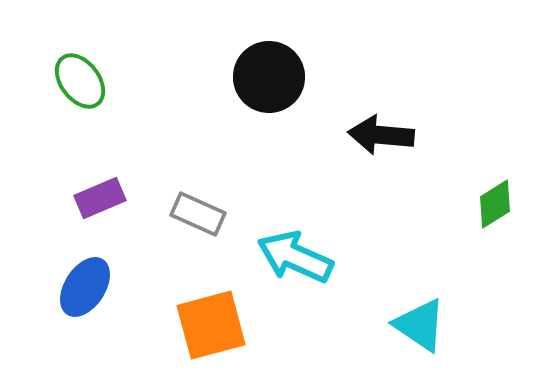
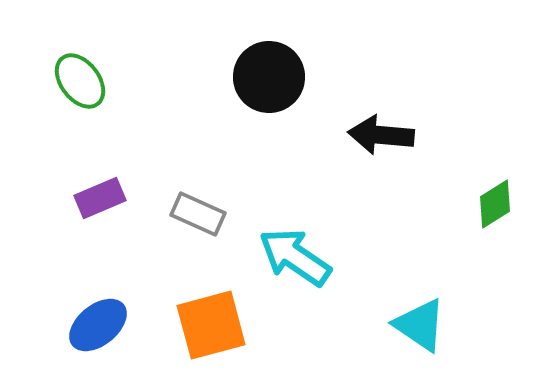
cyan arrow: rotated 10 degrees clockwise
blue ellipse: moved 13 px right, 38 px down; rotated 18 degrees clockwise
